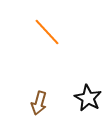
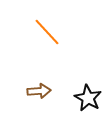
brown arrow: moved 12 px up; rotated 110 degrees counterclockwise
